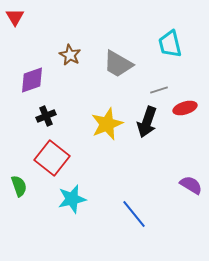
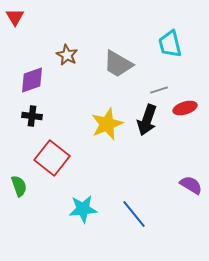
brown star: moved 3 px left
black cross: moved 14 px left; rotated 30 degrees clockwise
black arrow: moved 2 px up
cyan star: moved 11 px right, 10 px down; rotated 8 degrees clockwise
